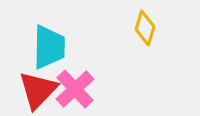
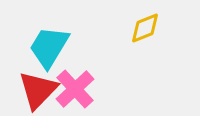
yellow diamond: rotated 52 degrees clockwise
cyan trapezoid: rotated 150 degrees counterclockwise
